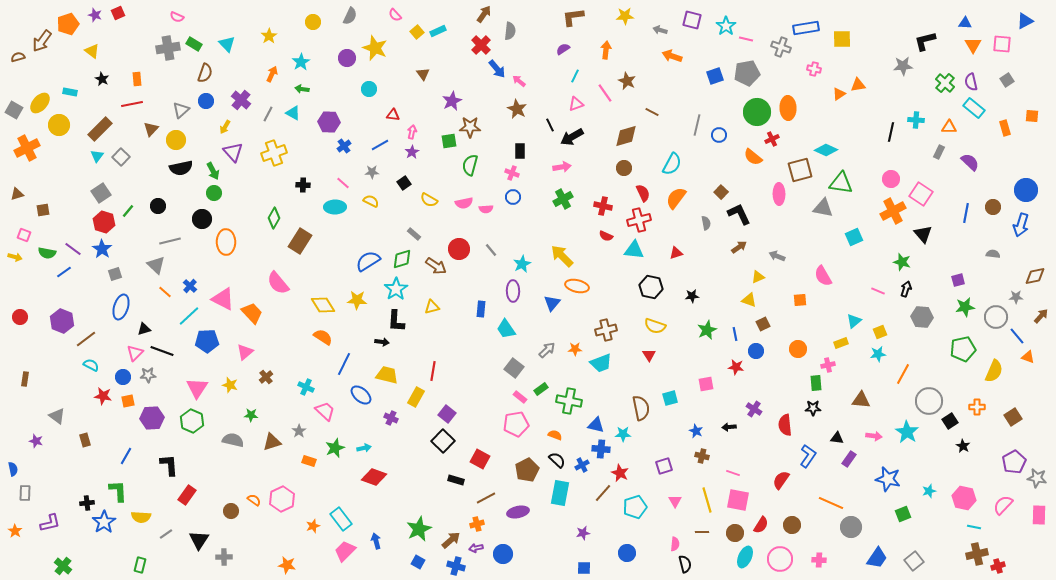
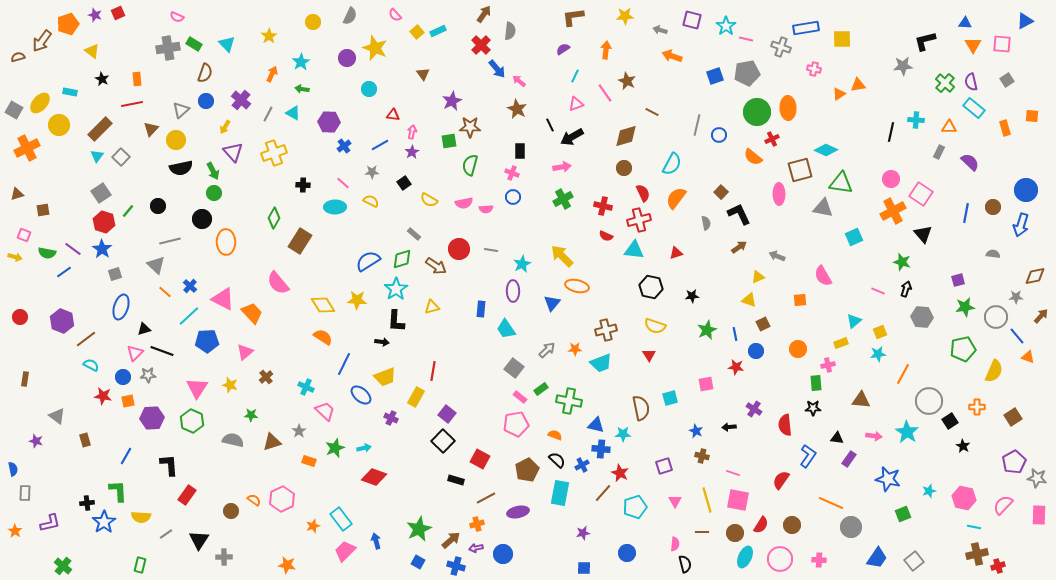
gray line at (491, 250): rotated 40 degrees counterclockwise
yellow trapezoid at (387, 375): moved 2 px left, 2 px down; rotated 145 degrees clockwise
